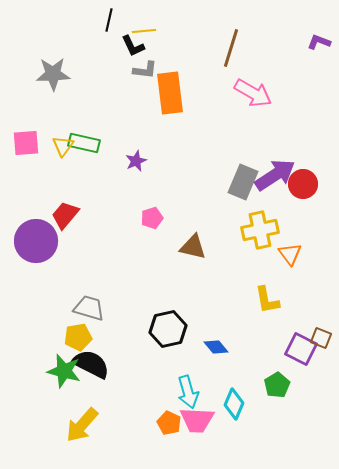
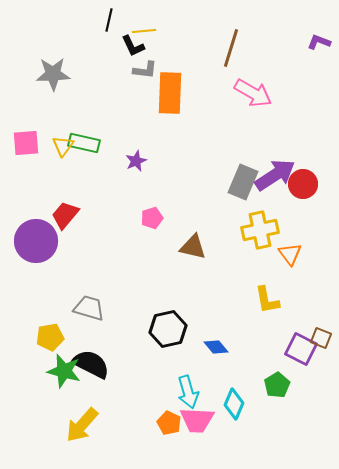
orange rectangle: rotated 9 degrees clockwise
yellow pentagon: moved 28 px left
